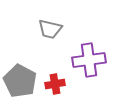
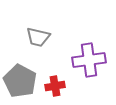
gray trapezoid: moved 12 px left, 8 px down
red cross: moved 2 px down
